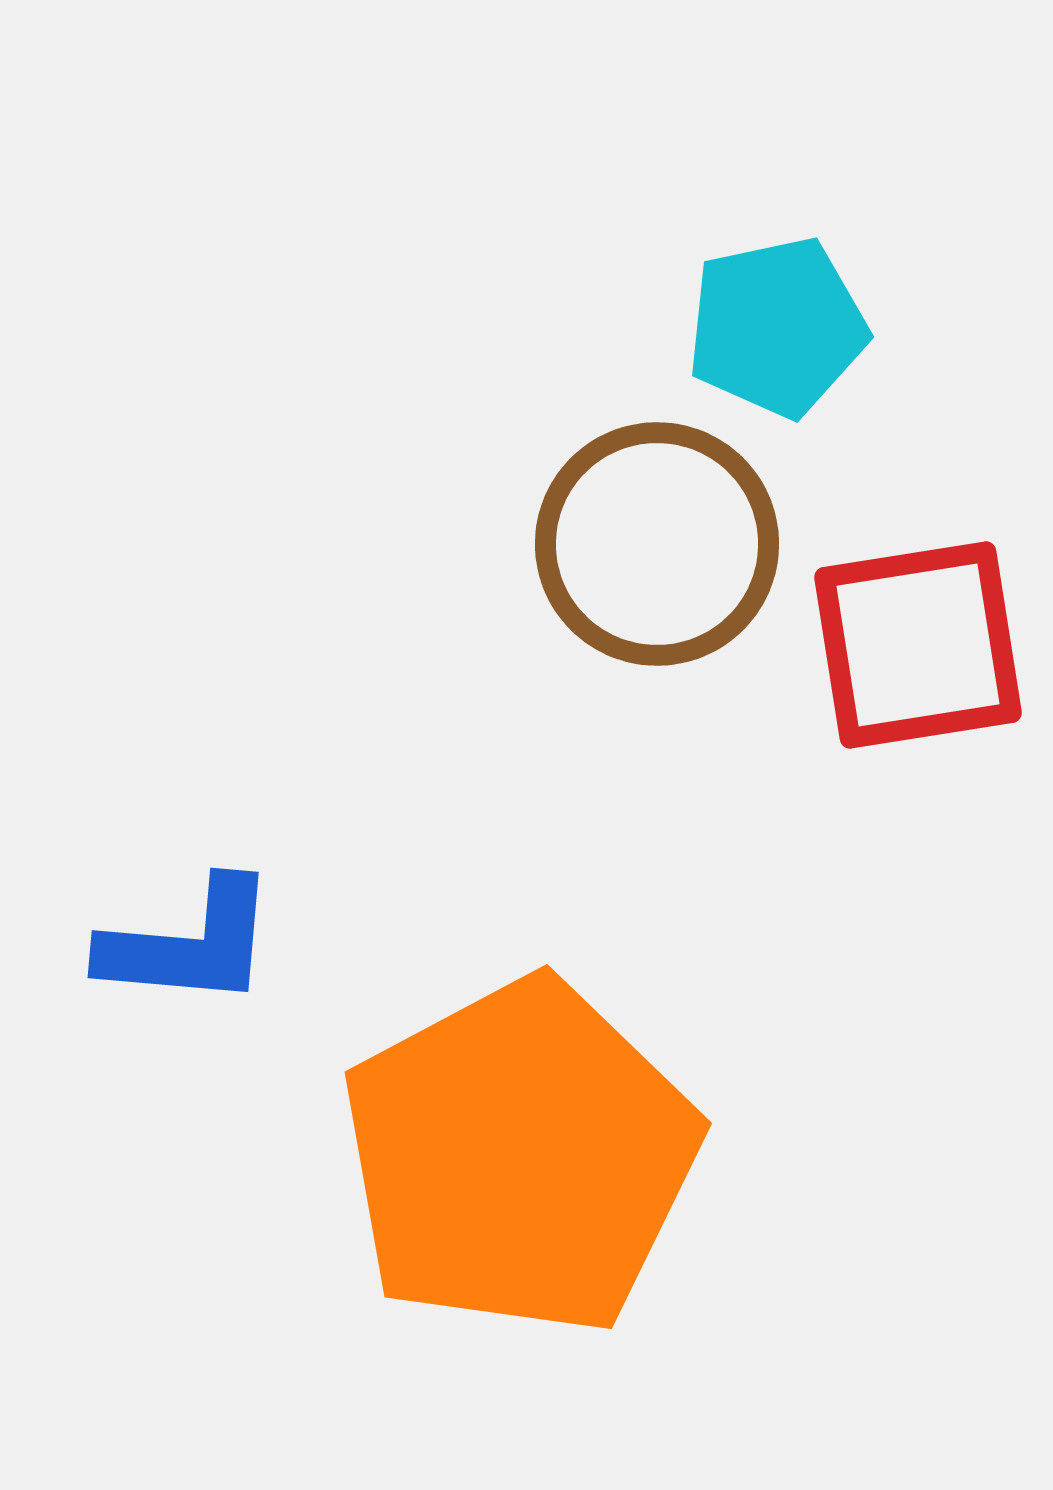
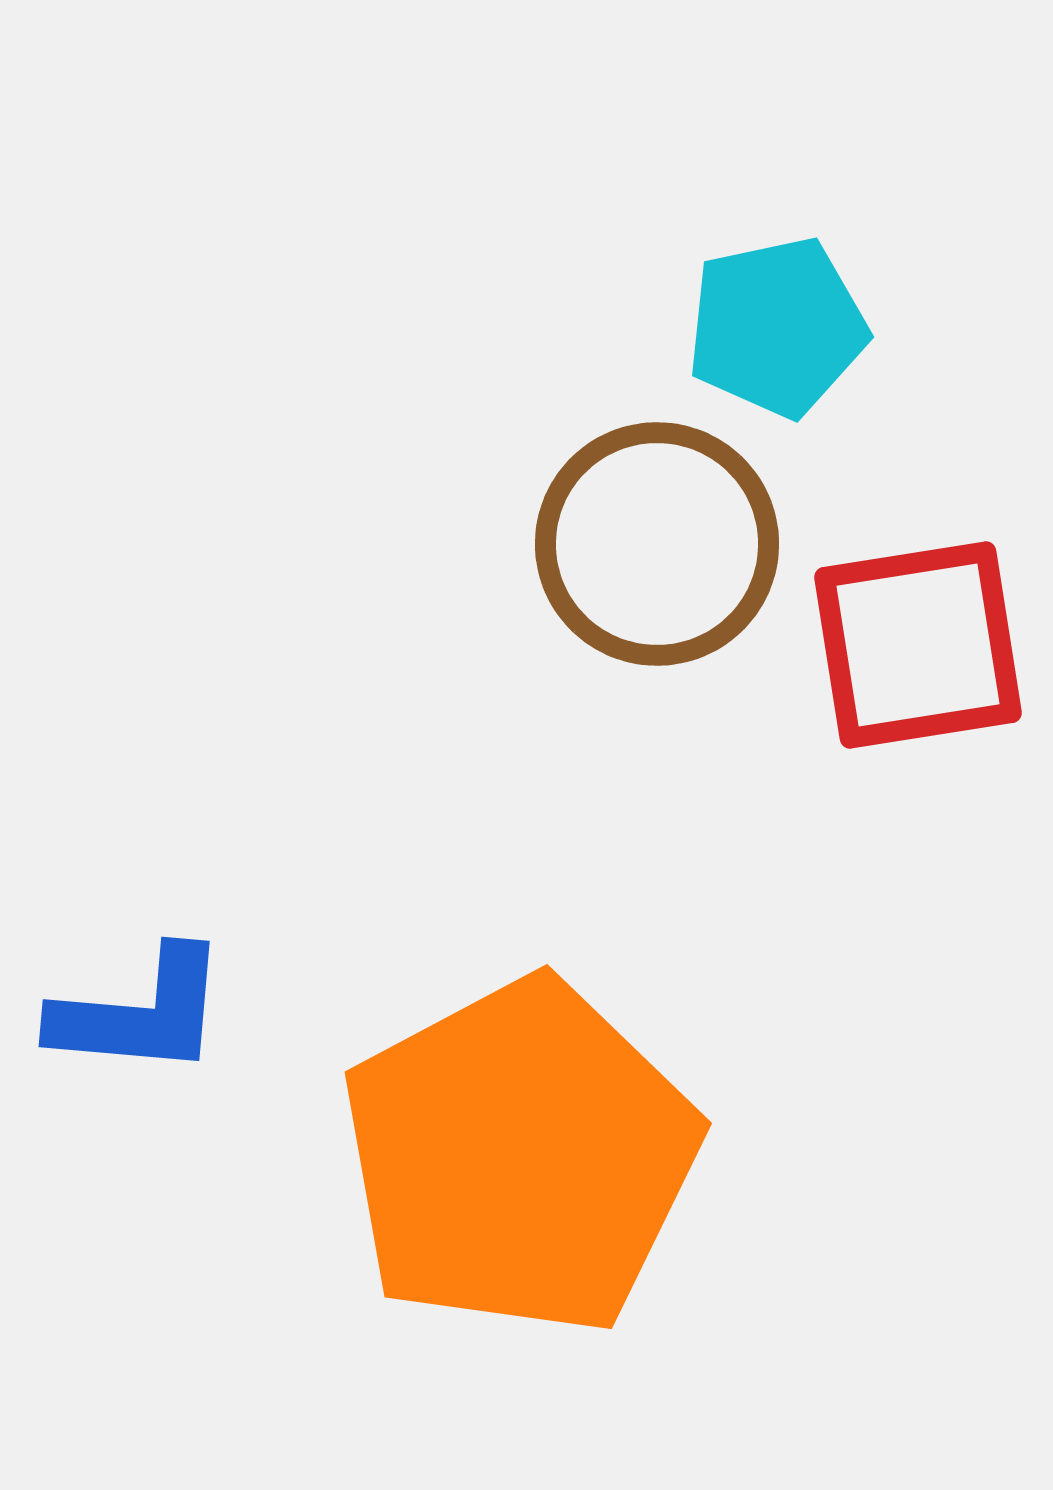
blue L-shape: moved 49 px left, 69 px down
